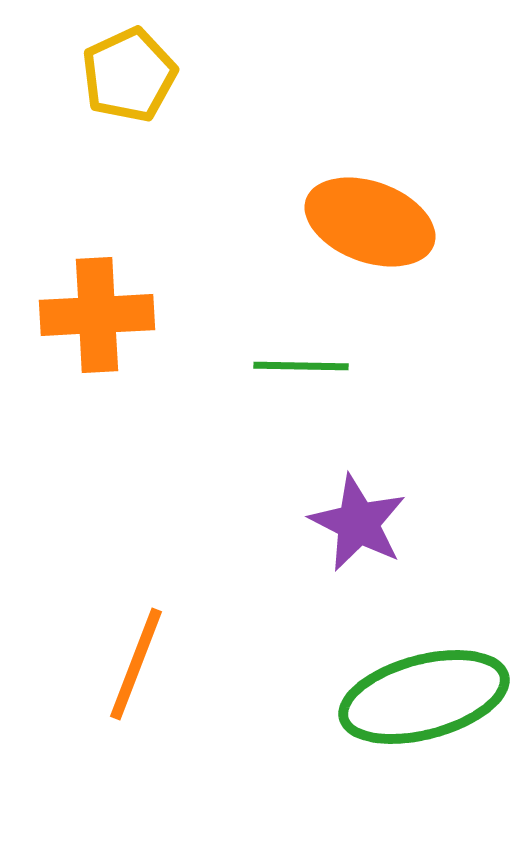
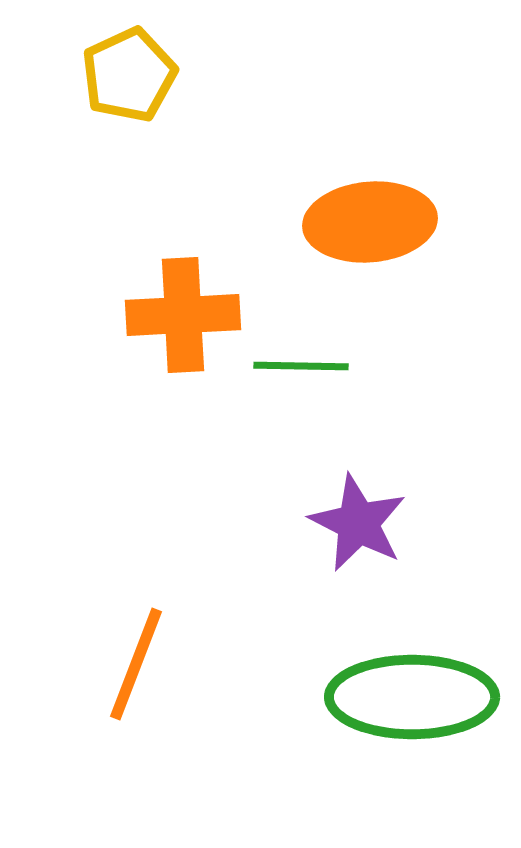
orange ellipse: rotated 25 degrees counterclockwise
orange cross: moved 86 px right
green ellipse: moved 12 px left; rotated 15 degrees clockwise
